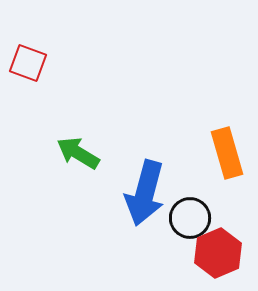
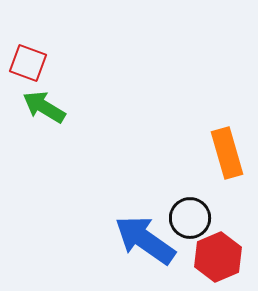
green arrow: moved 34 px left, 46 px up
blue arrow: moved 47 px down; rotated 110 degrees clockwise
red hexagon: moved 4 px down
